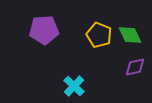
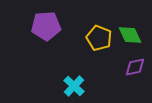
purple pentagon: moved 2 px right, 4 px up
yellow pentagon: moved 3 px down
